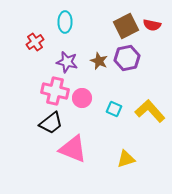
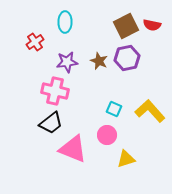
purple star: rotated 20 degrees counterclockwise
pink circle: moved 25 px right, 37 px down
